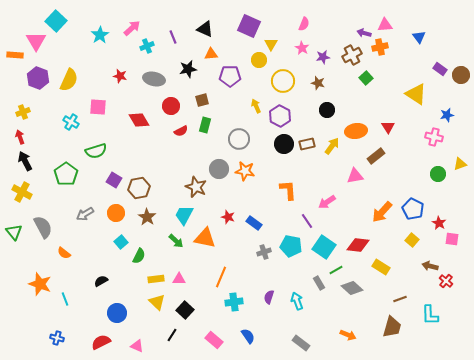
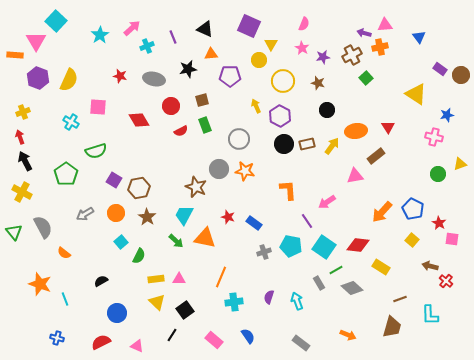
green rectangle at (205, 125): rotated 35 degrees counterclockwise
black square at (185, 310): rotated 12 degrees clockwise
